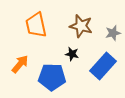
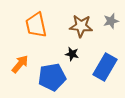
brown star: rotated 10 degrees counterclockwise
gray star: moved 2 px left, 12 px up
blue rectangle: moved 2 px right, 1 px down; rotated 12 degrees counterclockwise
blue pentagon: rotated 12 degrees counterclockwise
